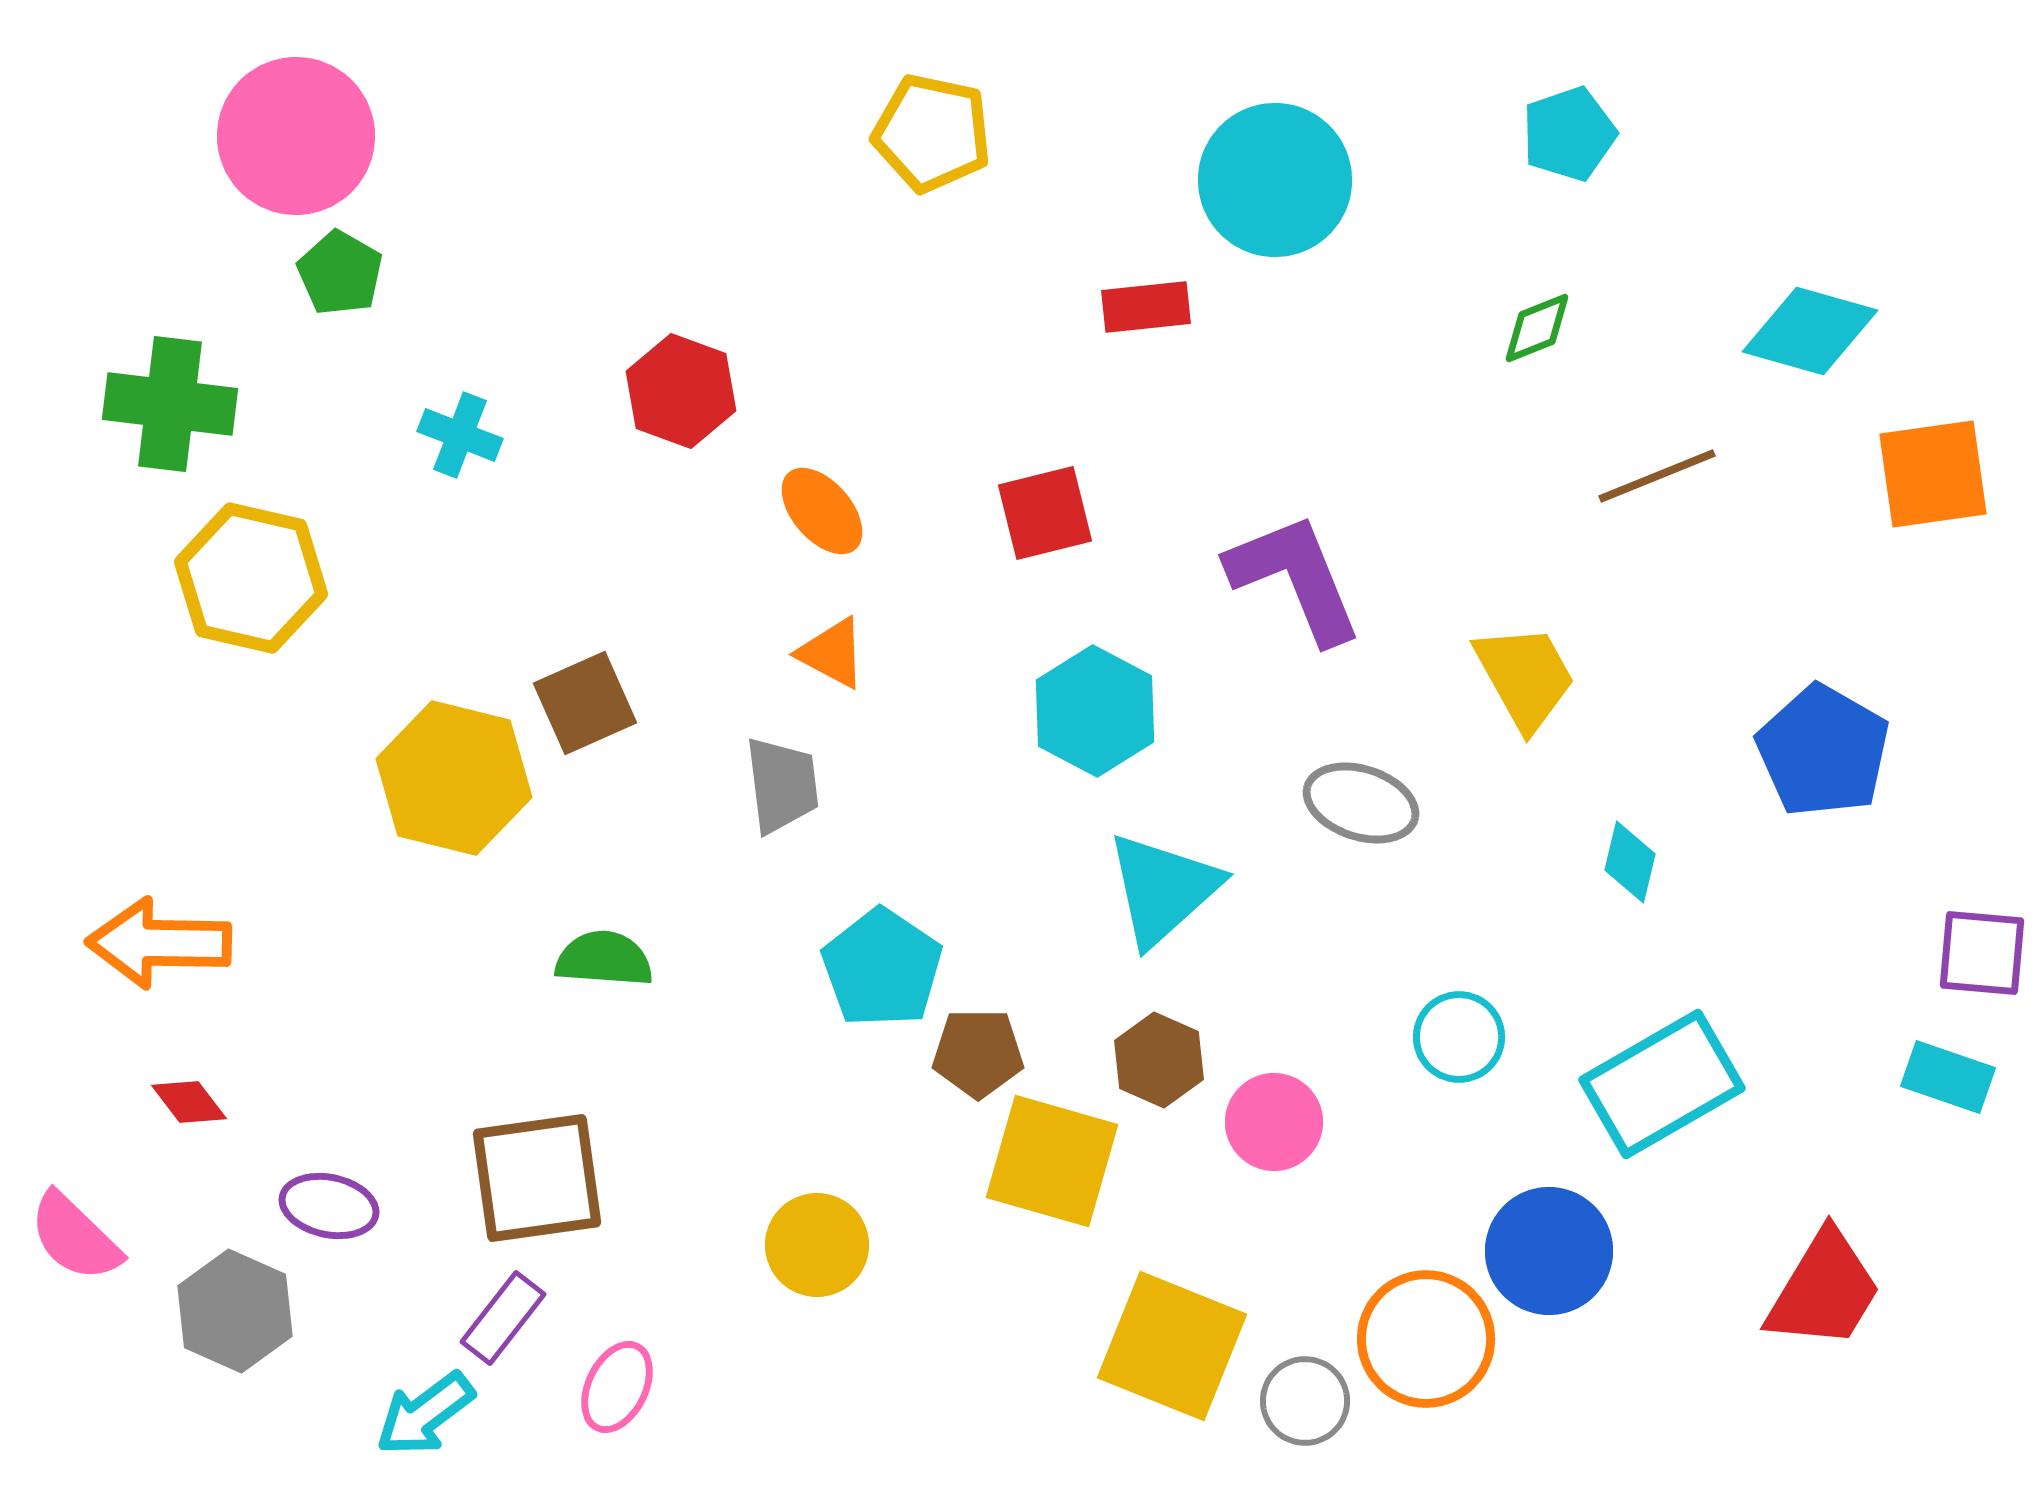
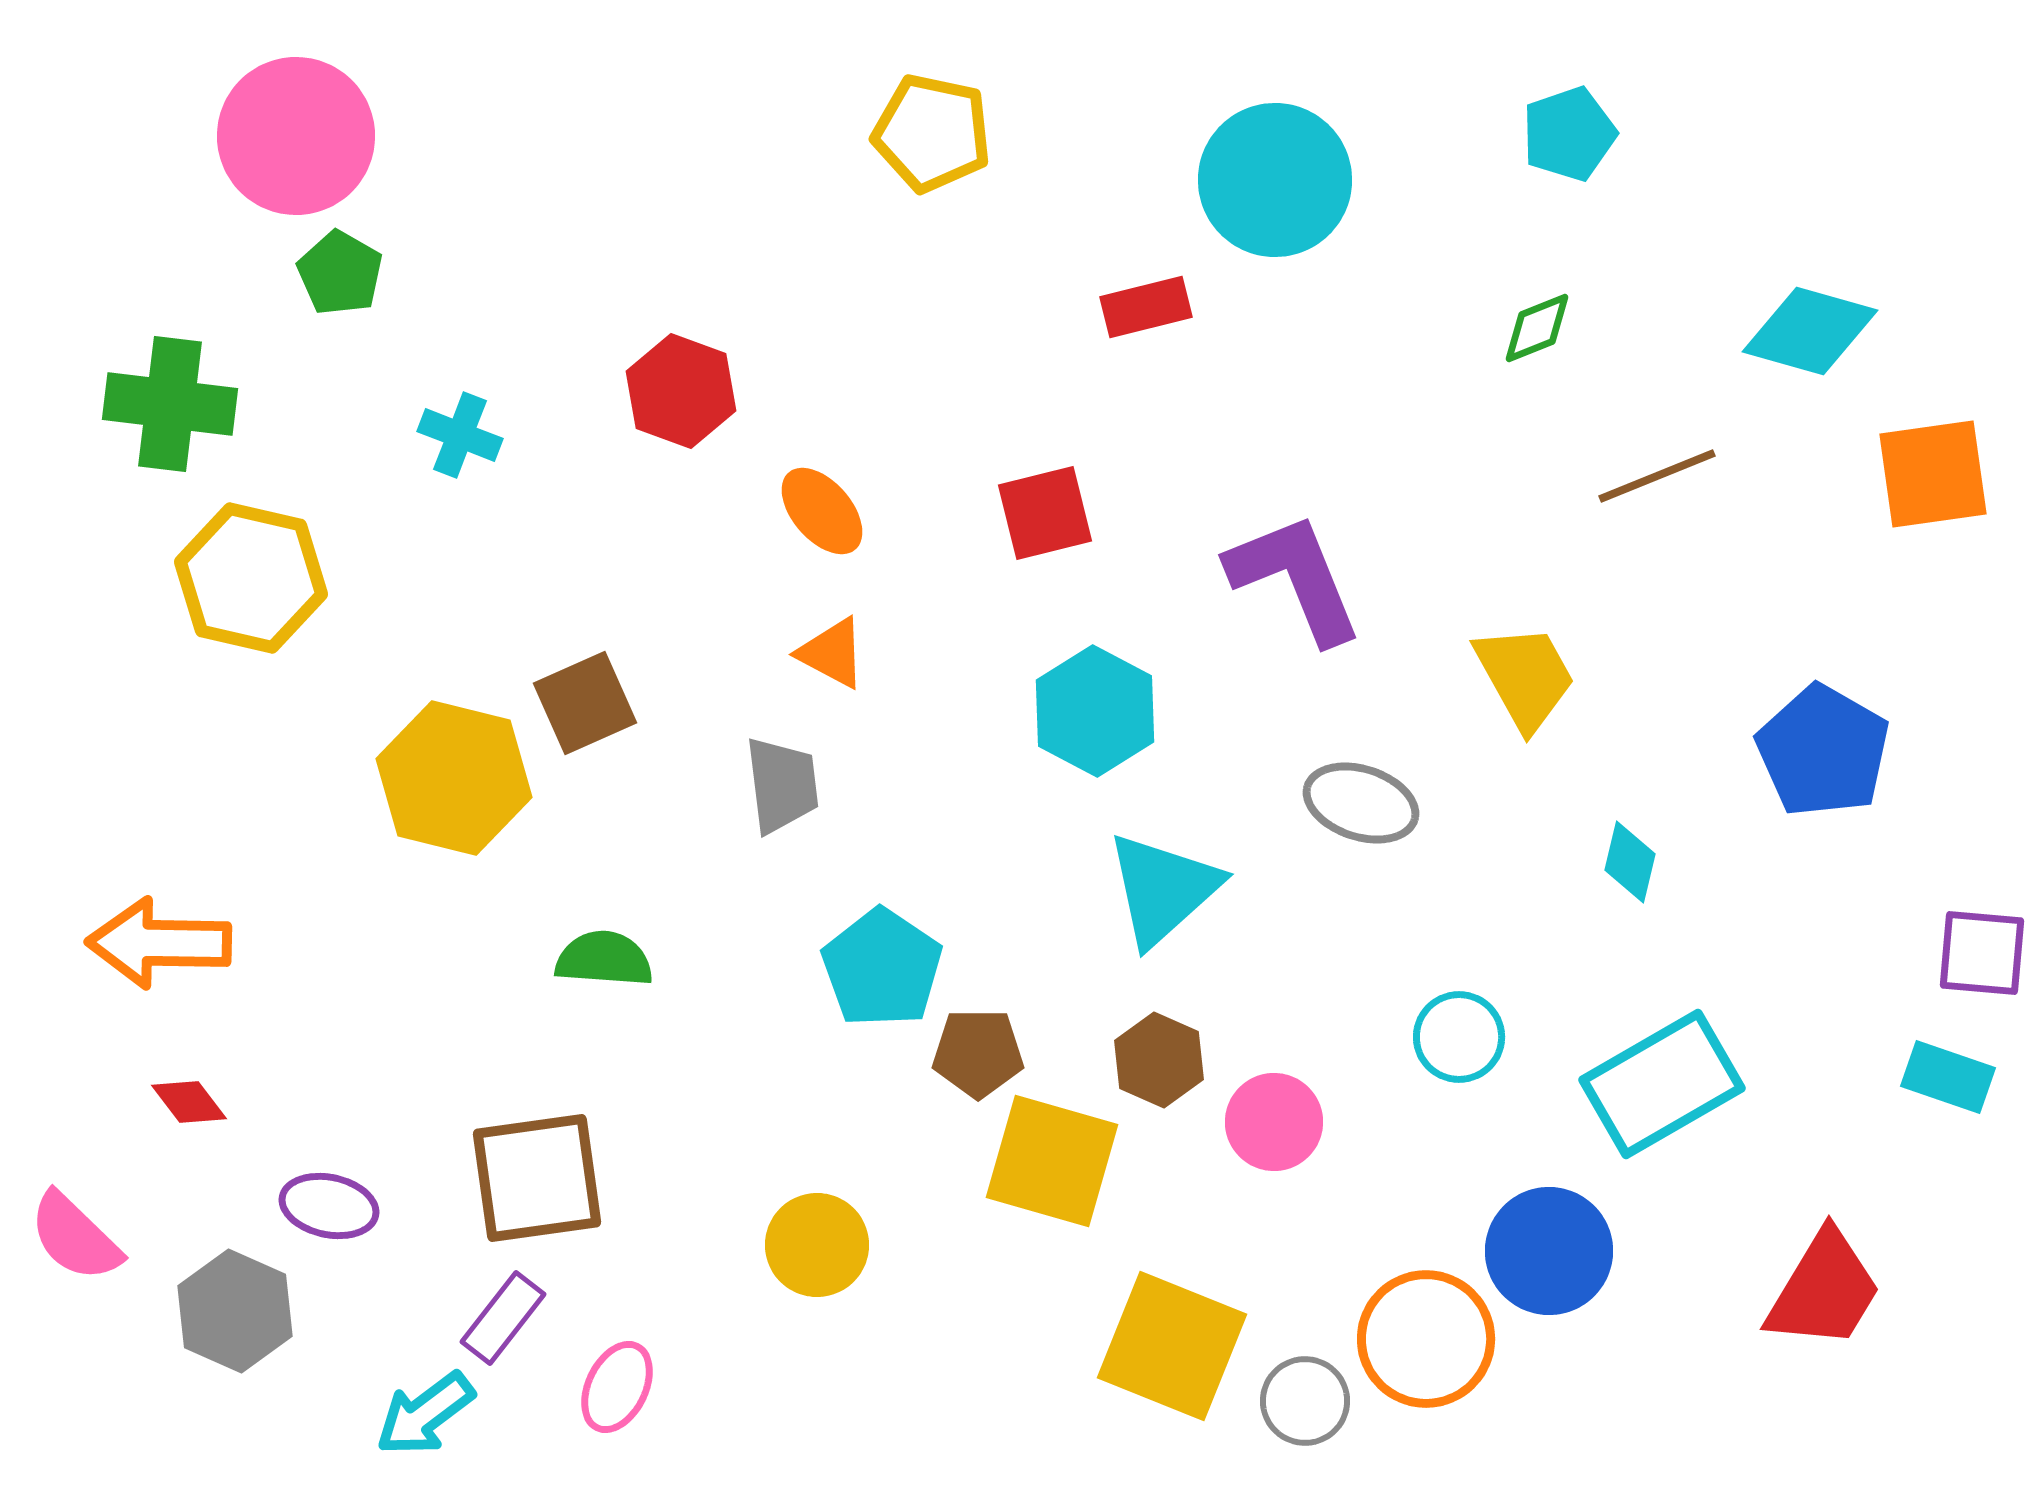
red rectangle at (1146, 307): rotated 8 degrees counterclockwise
